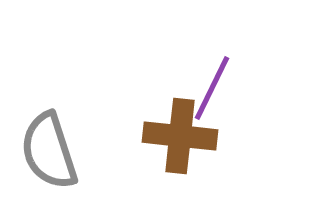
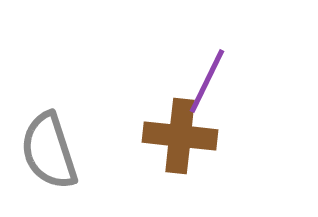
purple line: moved 5 px left, 7 px up
